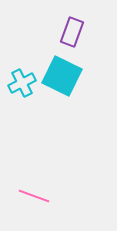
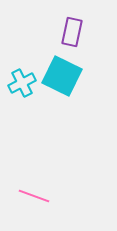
purple rectangle: rotated 8 degrees counterclockwise
